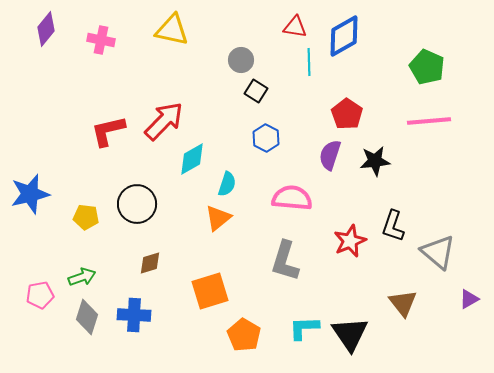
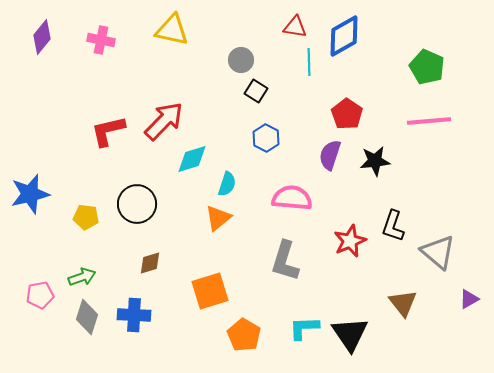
purple diamond: moved 4 px left, 8 px down
cyan diamond: rotated 12 degrees clockwise
